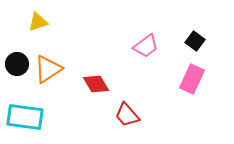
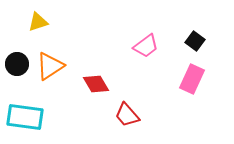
orange triangle: moved 2 px right, 3 px up
